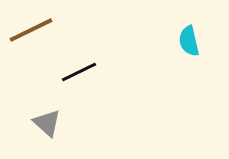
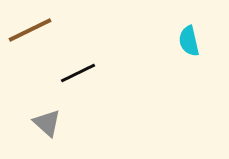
brown line: moved 1 px left
black line: moved 1 px left, 1 px down
